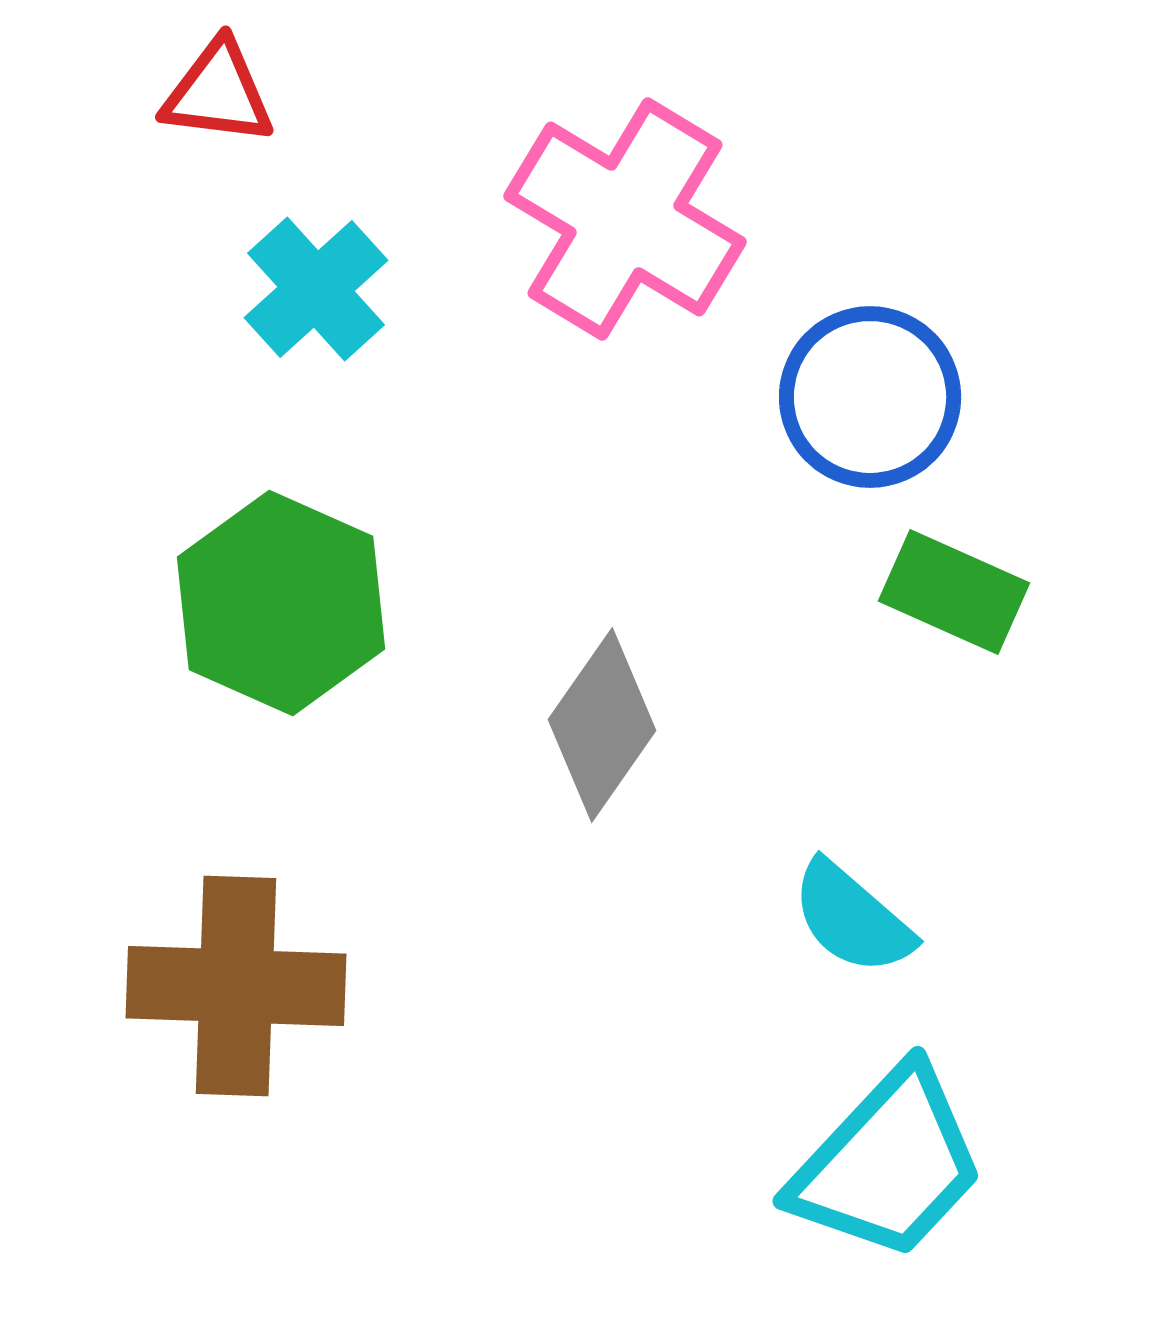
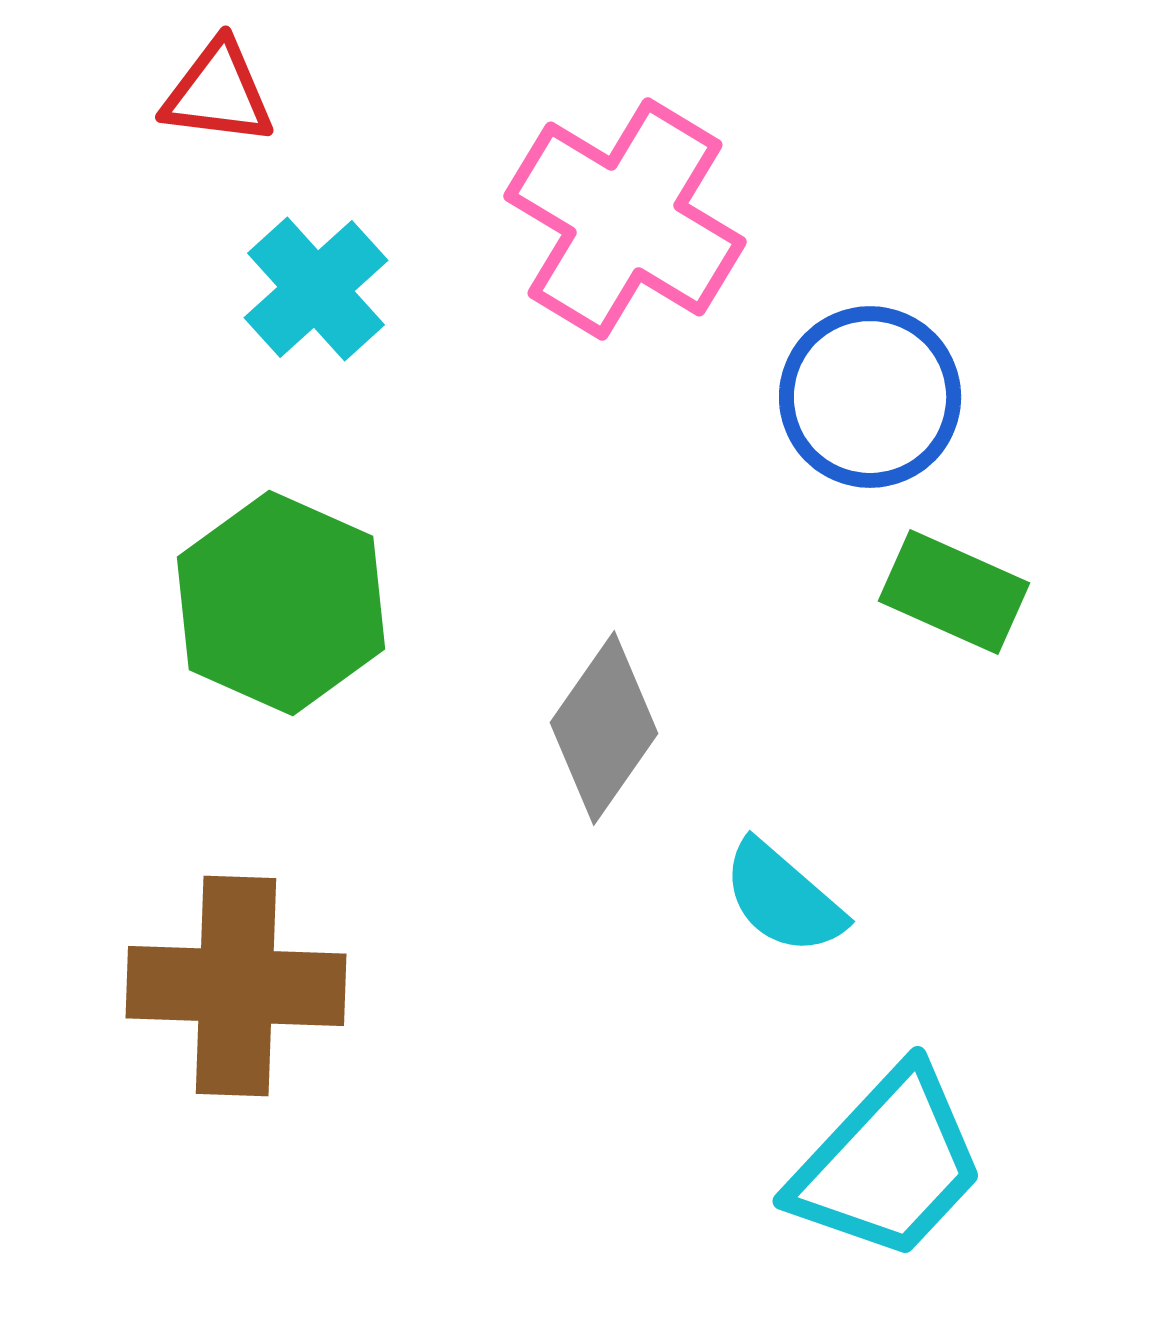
gray diamond: moved 2 px right, 3 px down
cyan semicircle: moved 69 px left, 20 px up
